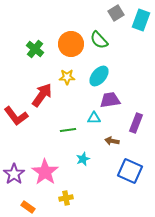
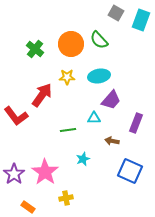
gray square: rotated 28 degrees counterclockwise
cyan ellipse: rotated 40 degrees clockwise
purple trapezoid: moved 1 px right; rotated 140 degrees clockwise
